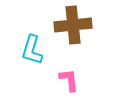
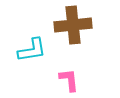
cyan L-shape: rotated 116 degrees counterclockwise
